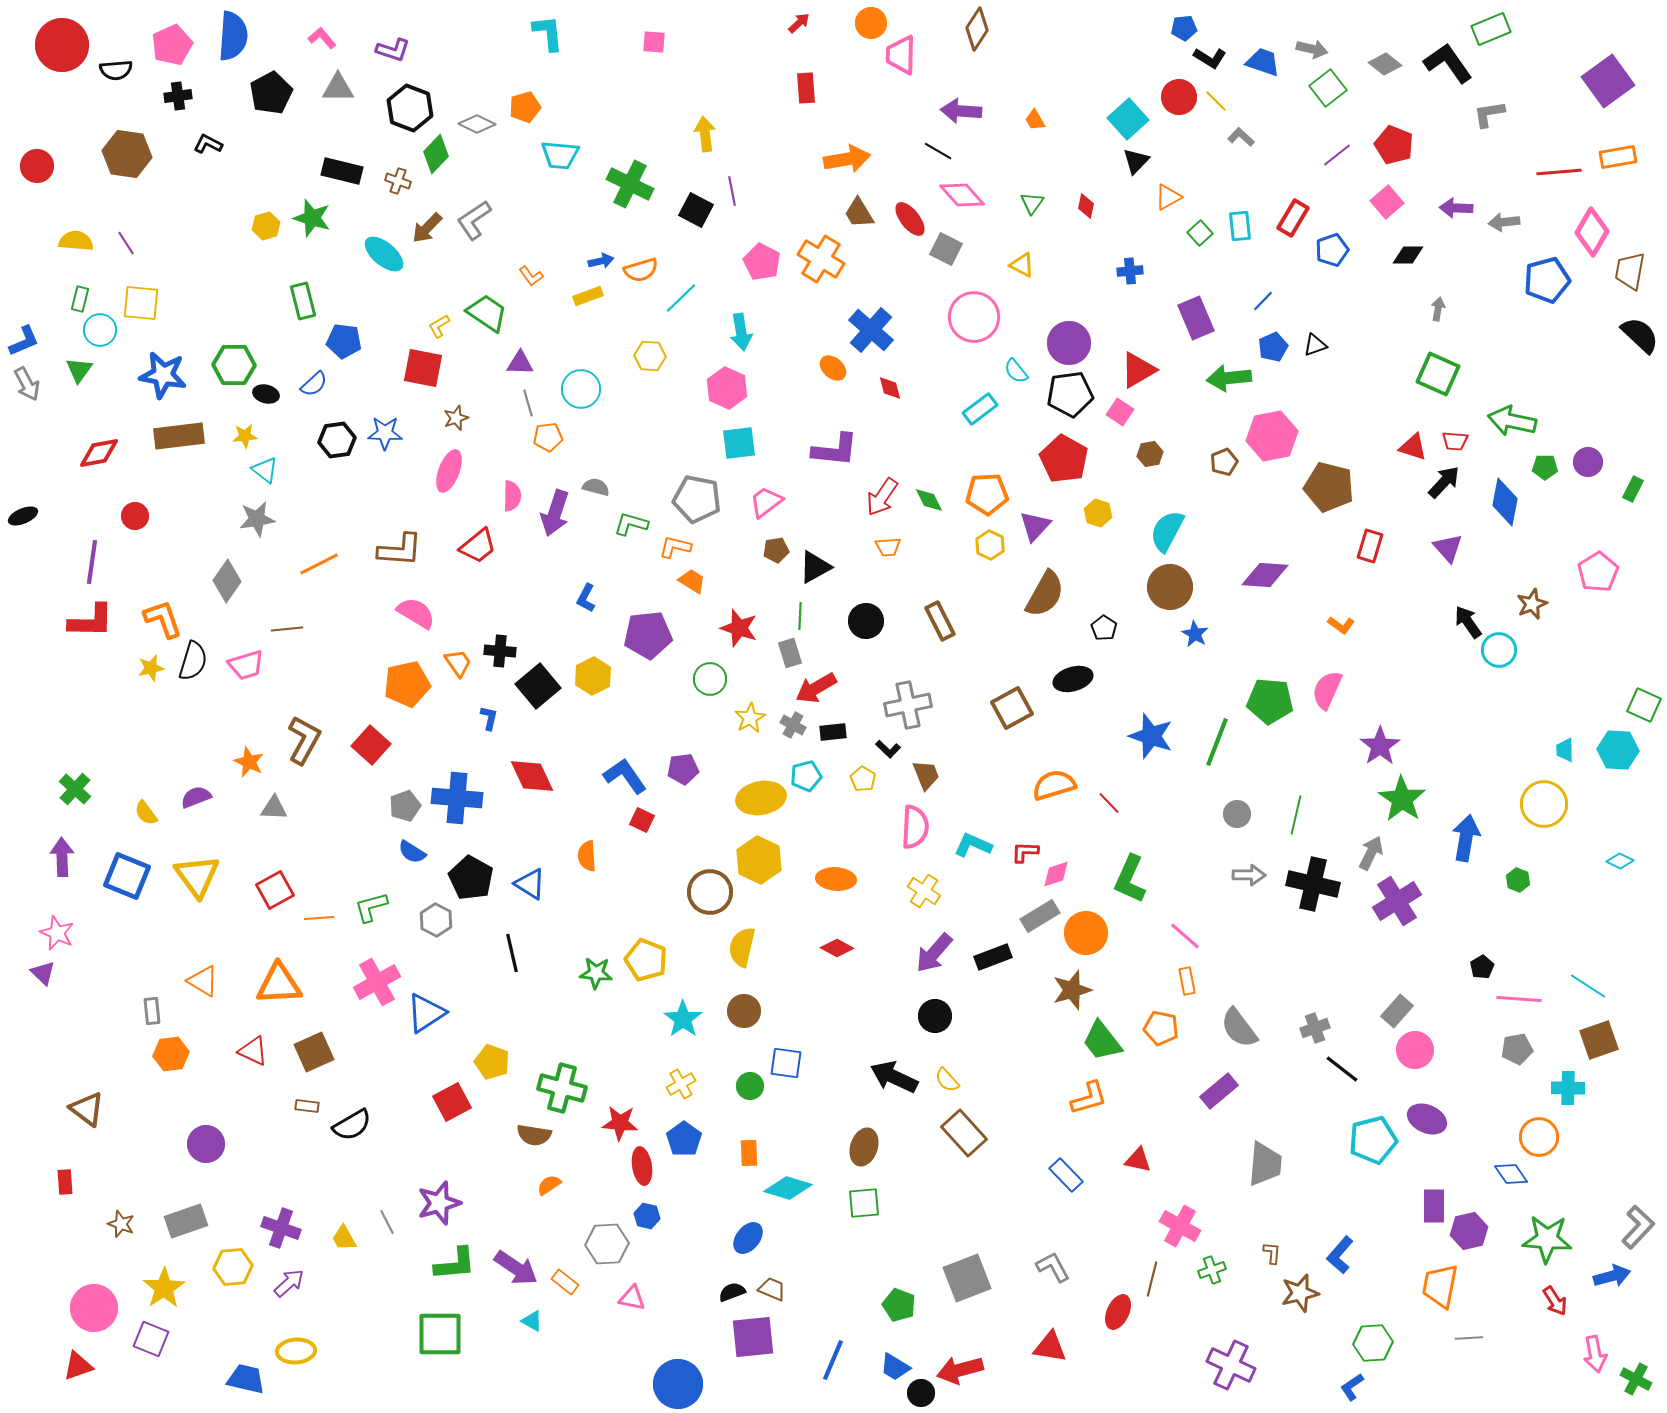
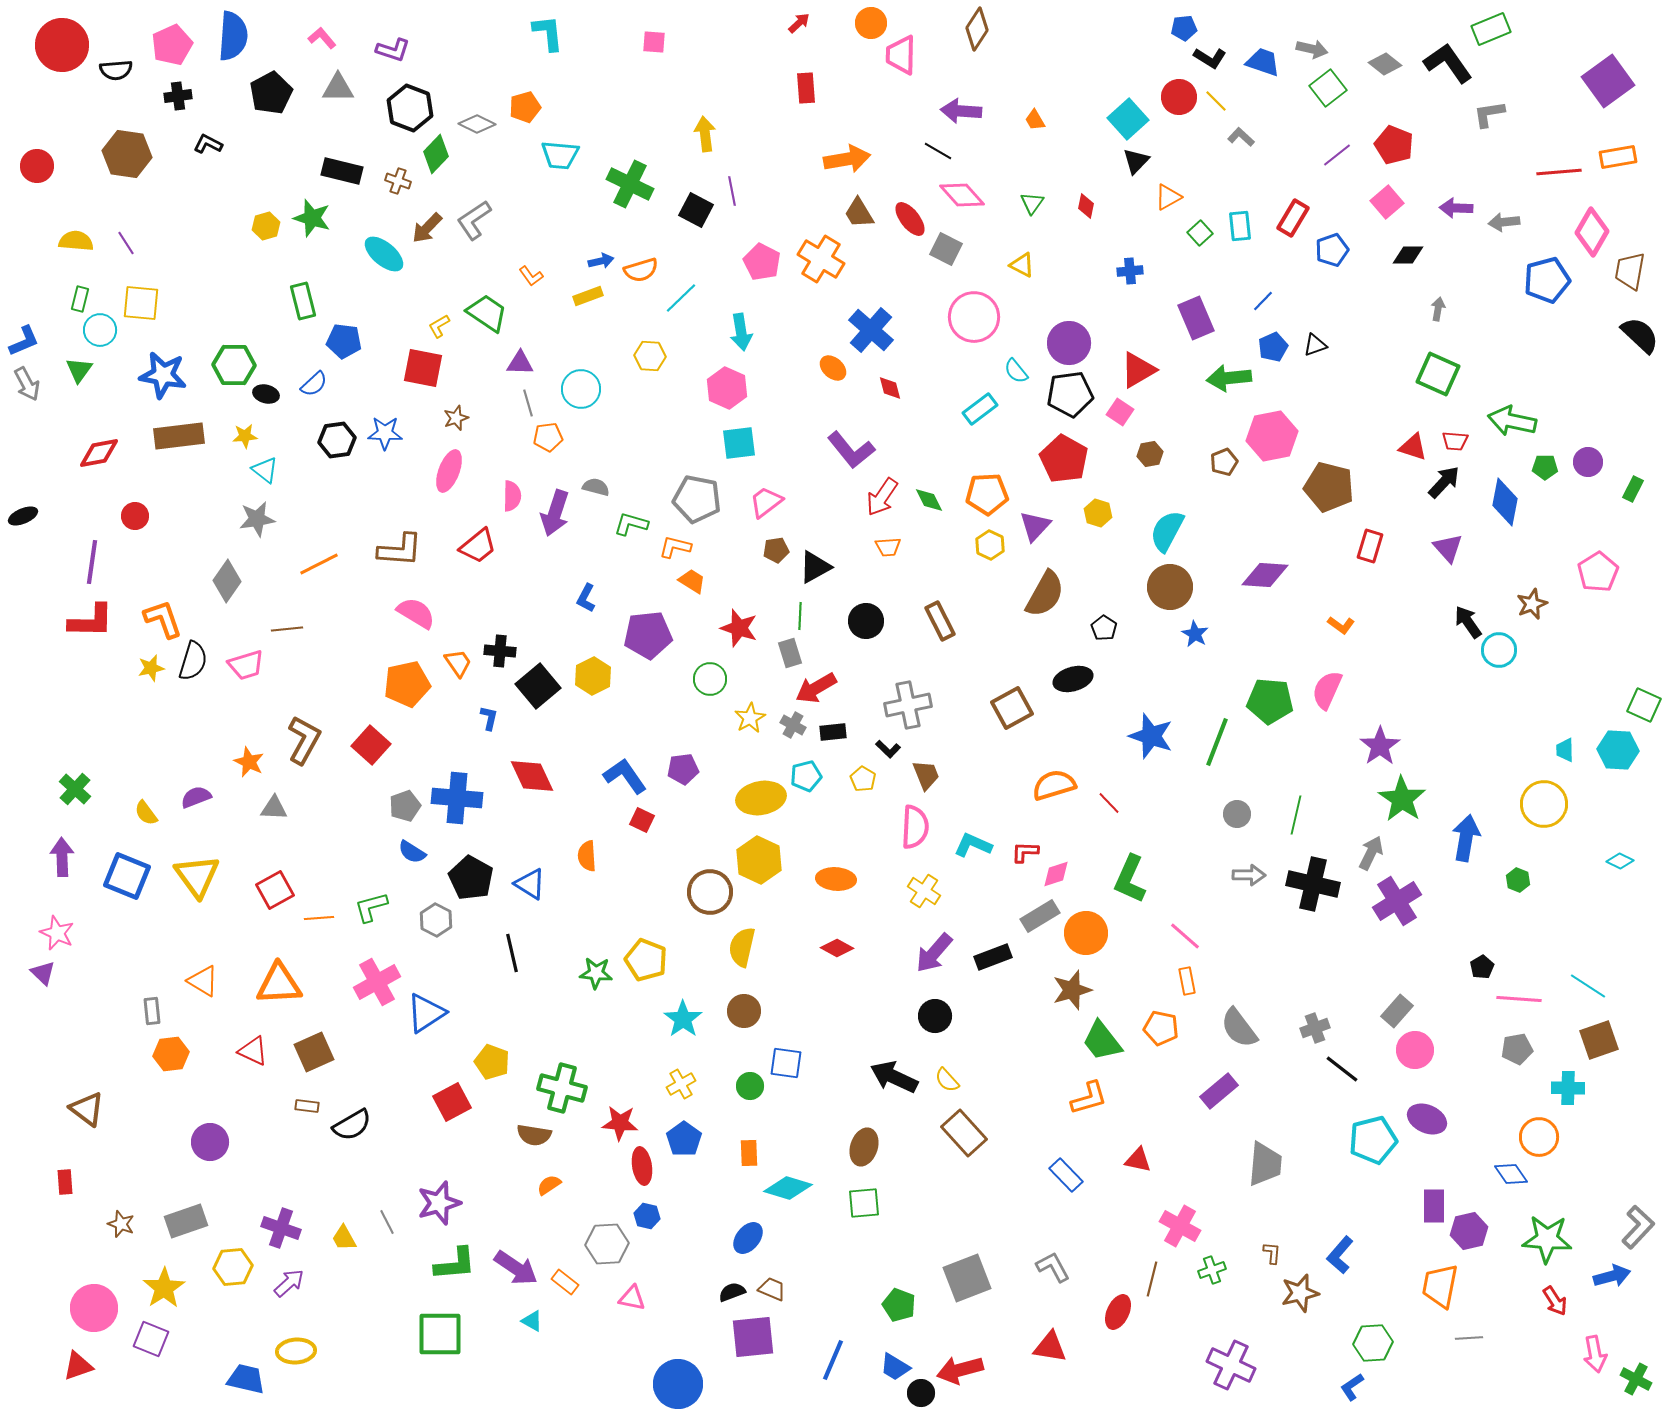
purple L-shape at (835, 450): moved 16 px right; rotated 45 degrees clockwise
purple circle at (206, 1144): moved 4 px right, 2 px up
